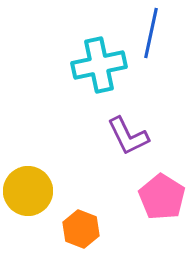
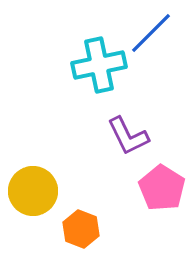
blue line: rotated 33 degrees clockwise
yellow circle: moved 5 px right
pink pentagon: moved 9 px up
